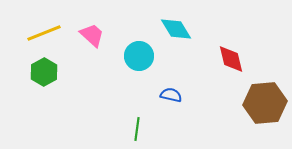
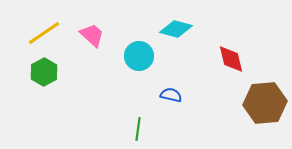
cyan diamond: rotated 44 degrees counterclockwise
yellow line: rotated 12 degrees counterclockwise
green line: moved 1 px right
